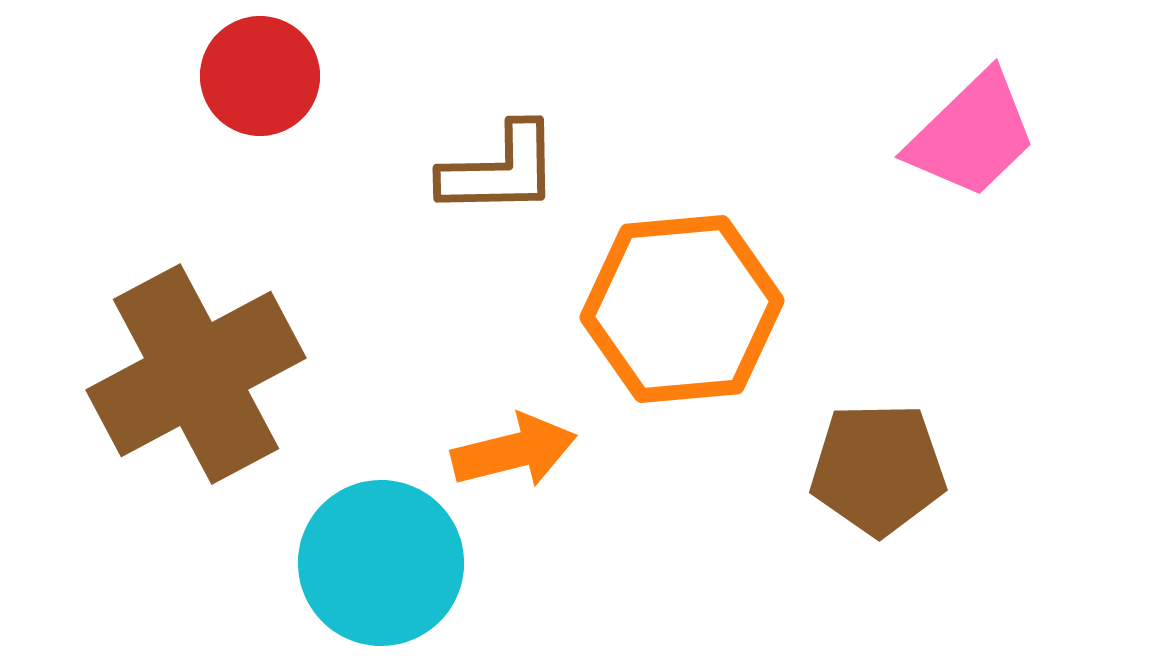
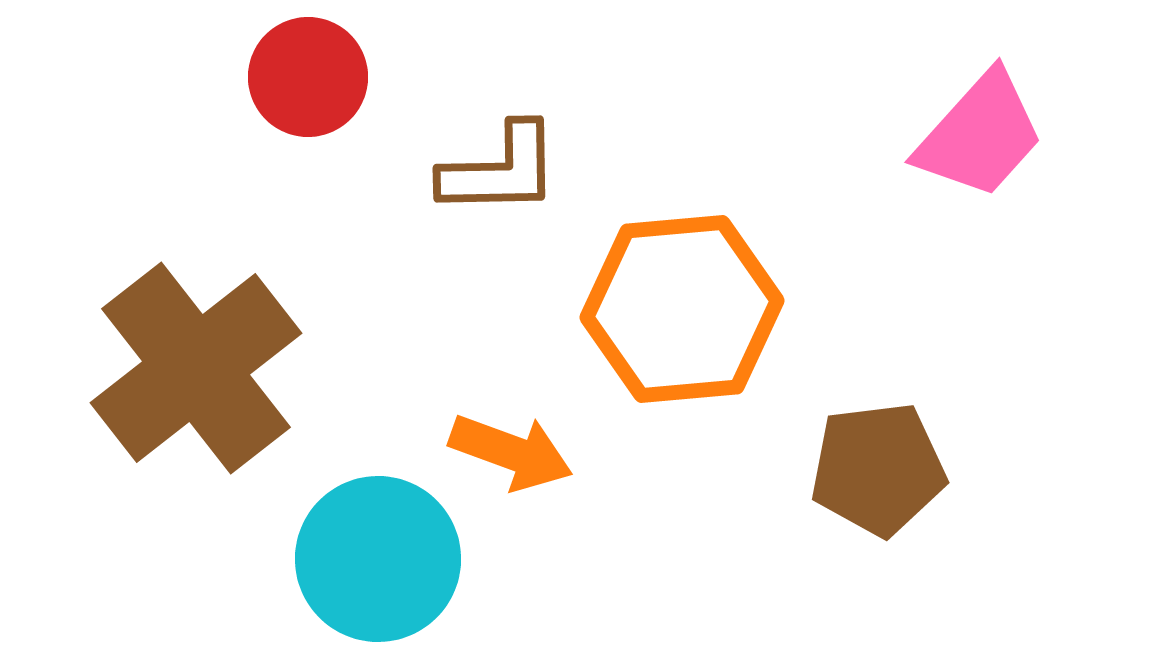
red circle: moved 48 px right, 1 px down
pink trapezoid: moved 8 px right; rotated 4 degrees counterclockwise
brown cross: moved 6 px up; rotated 10 degrees counterclockwise
orange arrow: moved 3 px left, 1 px down; rotated 34 degrees clockwise
brown pentagon: rotated 6 degrees counterclockwise
cyan circle: moved 3 px left, 4 px up
